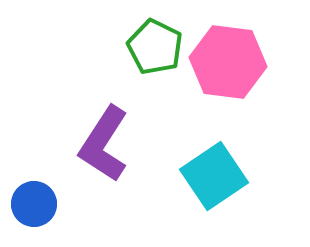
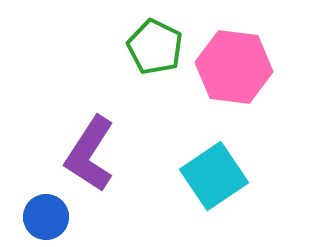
pink hexagon: moved 6 px right, 5 px down
purple L-shape: moved 14 px left, 10 px down
blue circle: moved 12 px right, 13 px down
